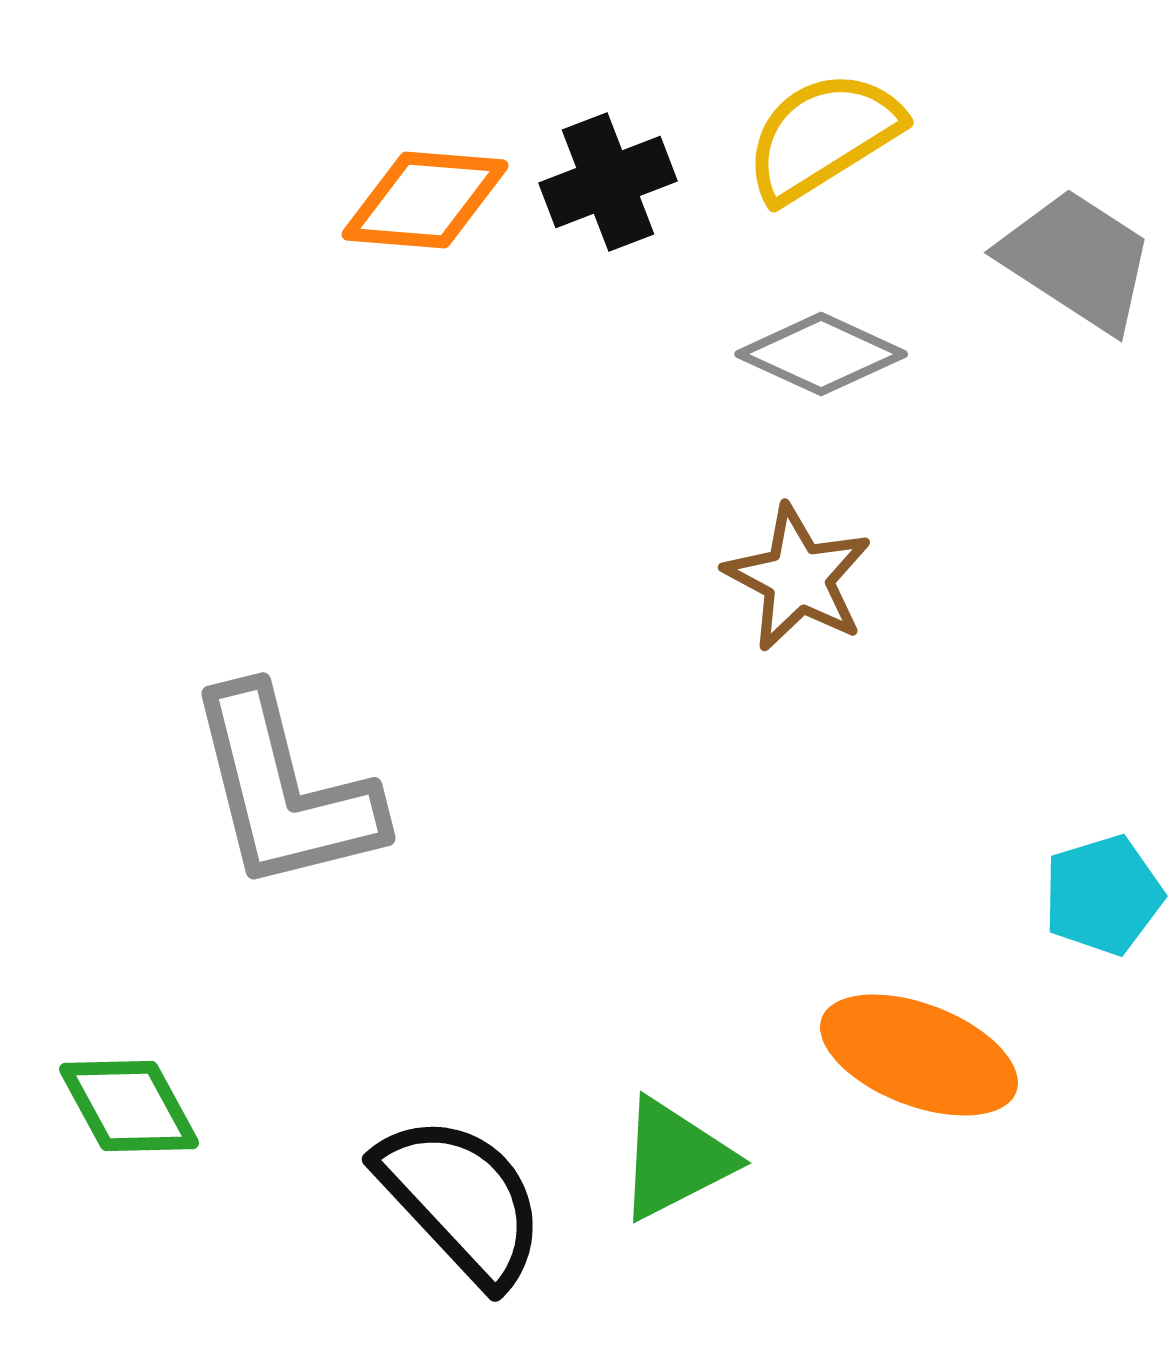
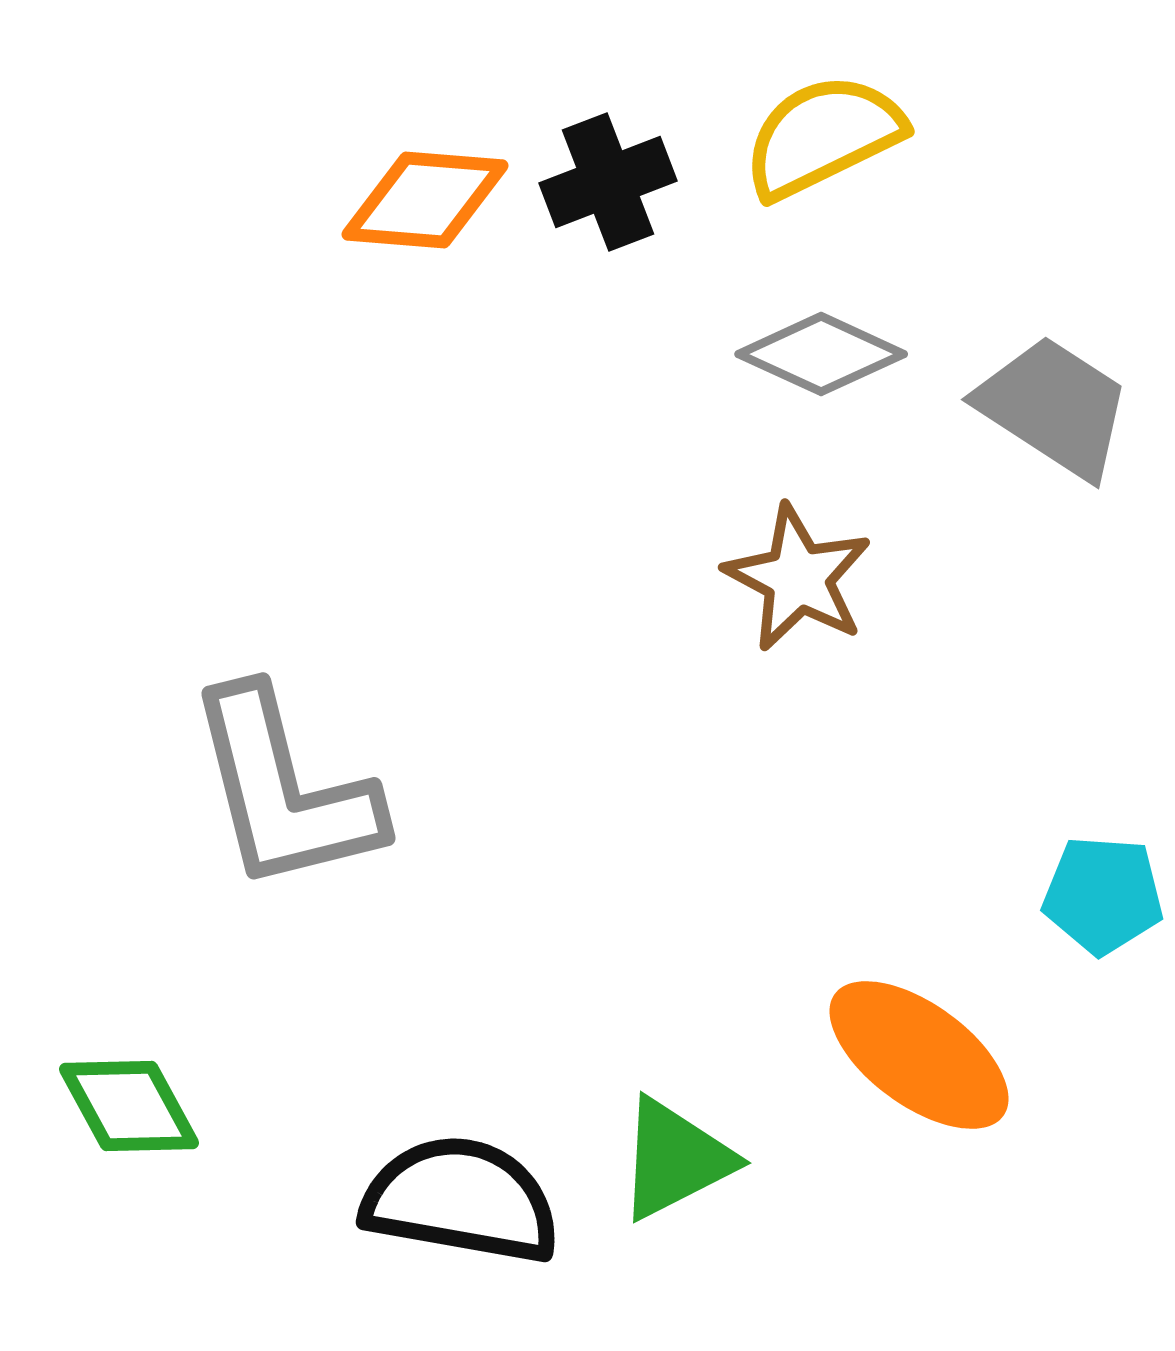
yellow semicircle: rotated 6 degrees clockwise
gray trapezoid: moved 23 px left, 147 px down
cyan pentagon: rotated 21 degrees clockwise
orange ellipse: rotated 15 degrees clockwise
black semicircle: rotated 37 degrees counterclockwise
